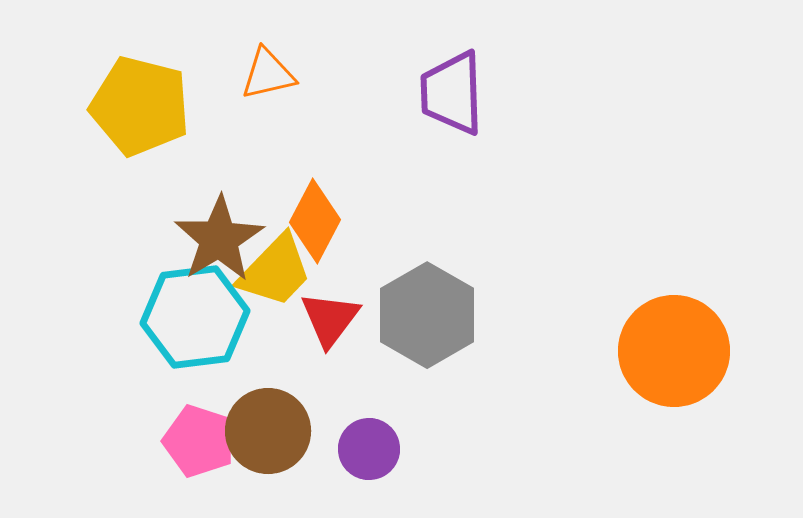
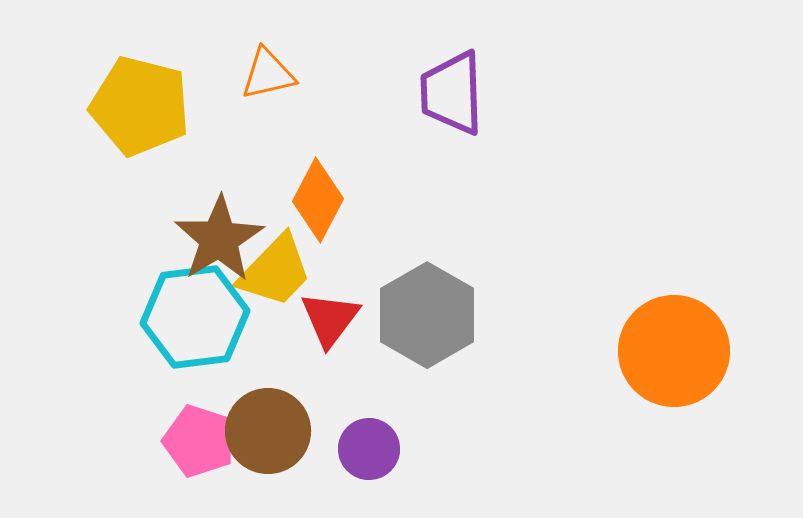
orange diamond: moved 3 px right, 21 px up
